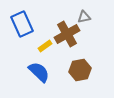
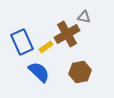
gray triangle: rotated 24 degrees clockwise
blue rectangle: moved 18 px down
yellow rectangle: moved 1 px right, 1 px down
brown hexagon: moved 2 px down
